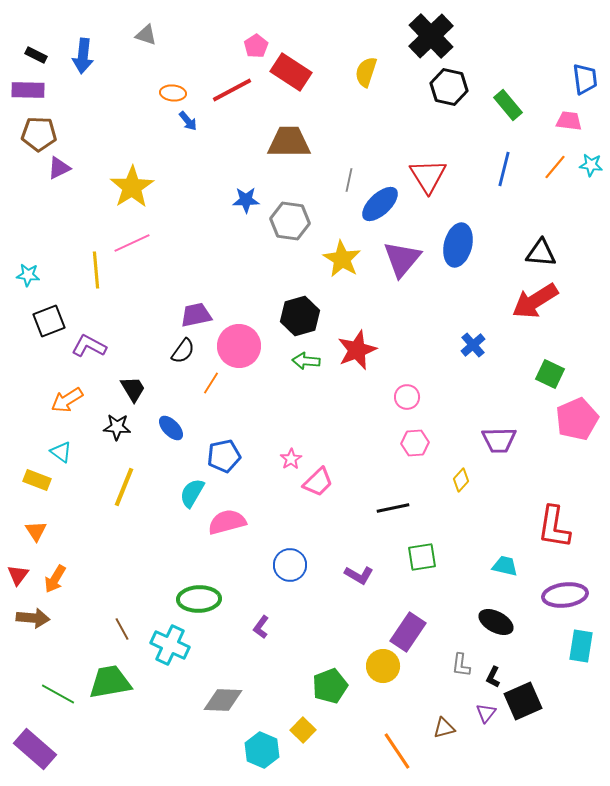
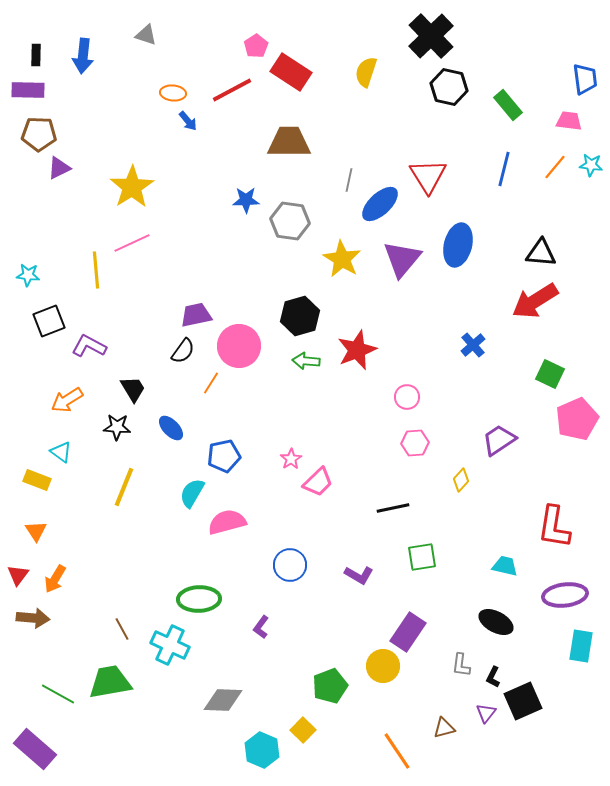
black rectangle at (36, 55): rotated 65 degrees clockwise
purple trapezoid at (499, 440): rotated 147 degrees clockwise
